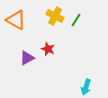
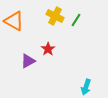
orange triangle: moved 2 px left, 1 px down
red star: rotated 16 degrees clockwise
purple triangle: moved 1 px right, 3 px down
